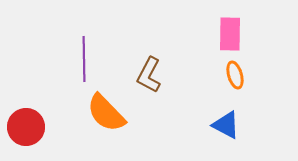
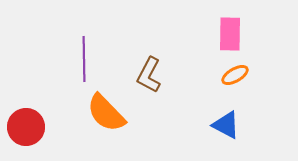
orange ellipse: rotated 76 degrees clockwise
